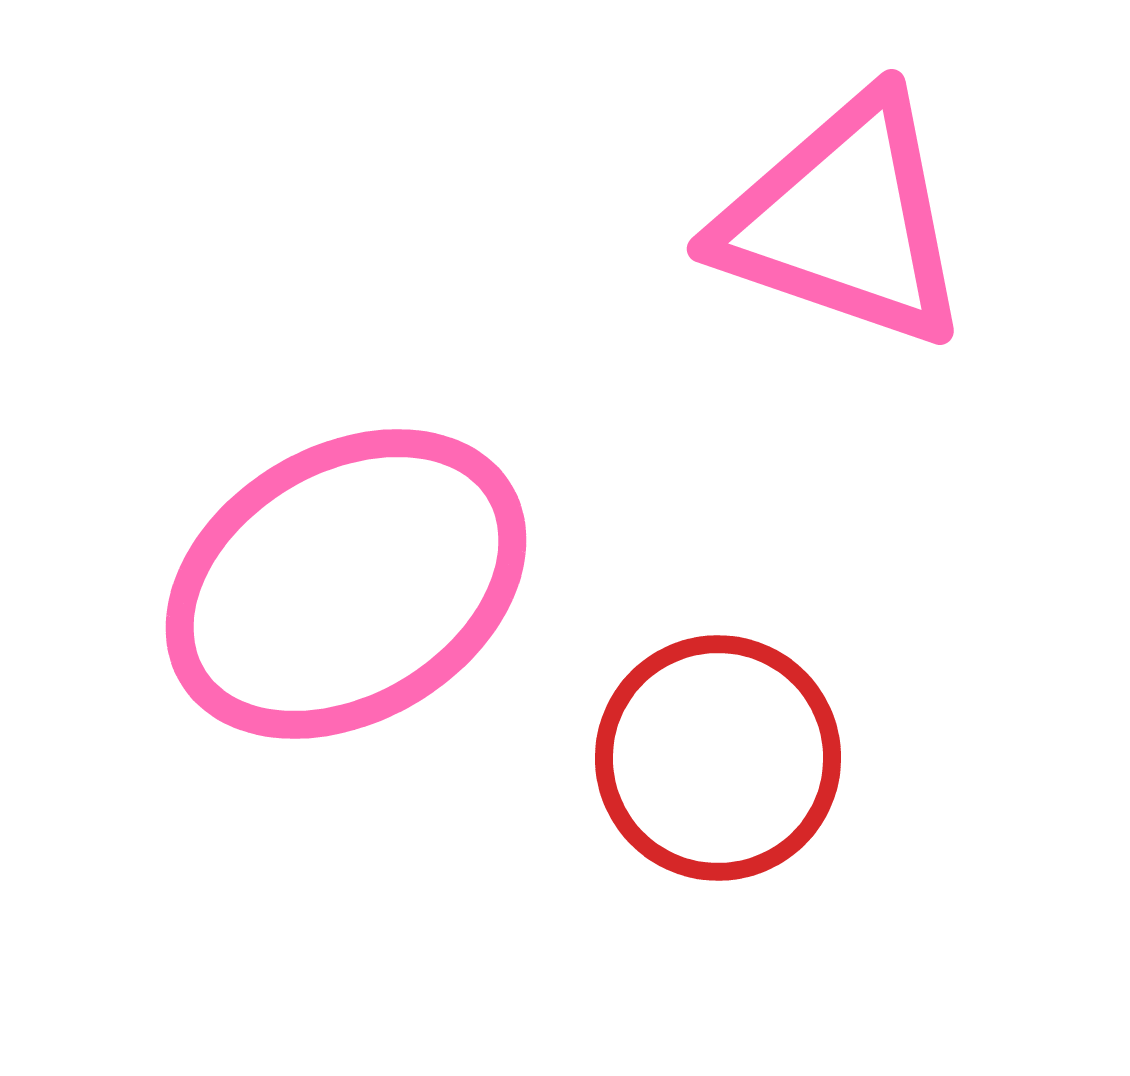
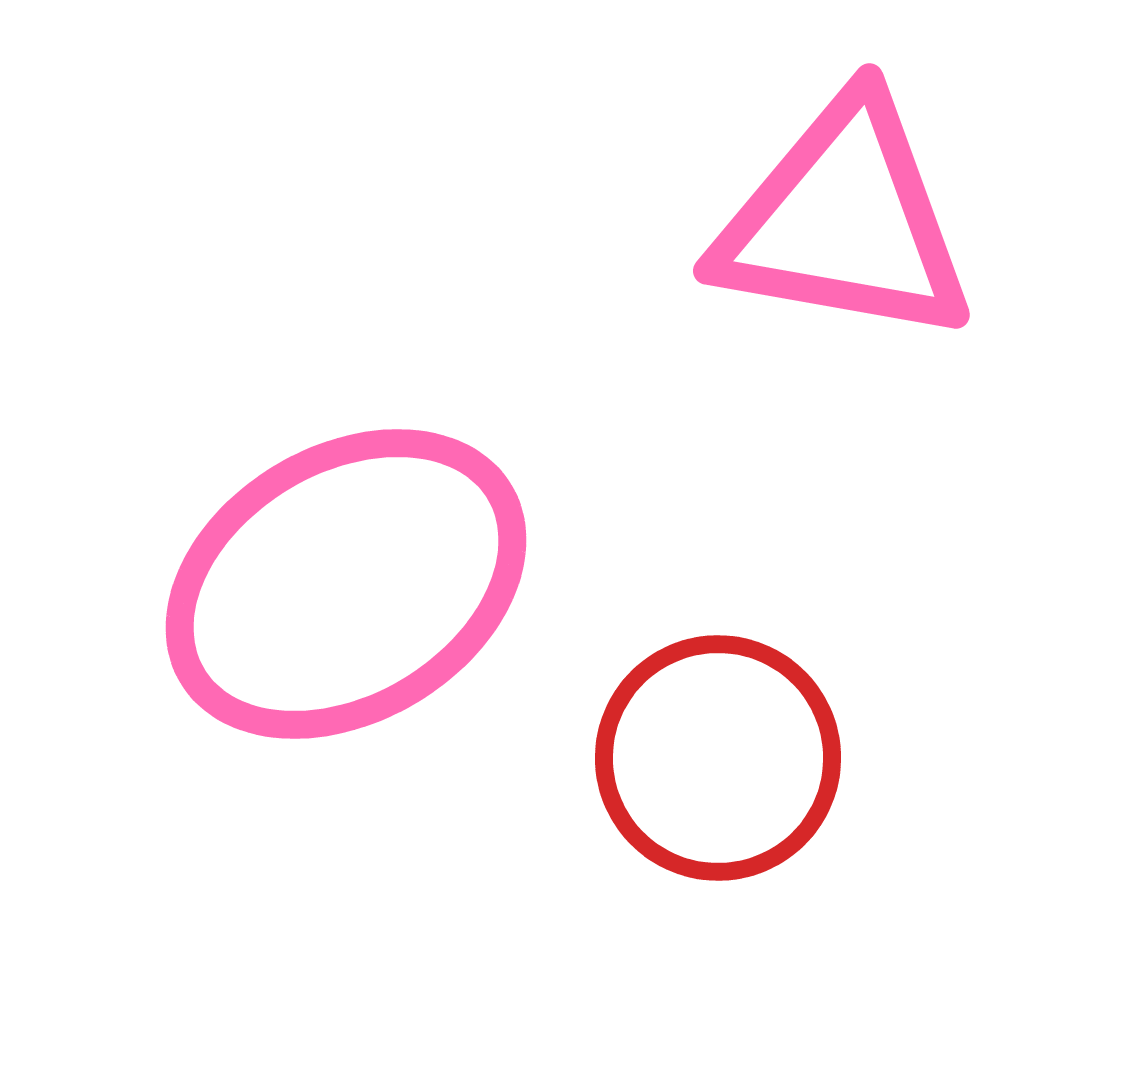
pink triangle: rotated 9 degrees counterclockwise
